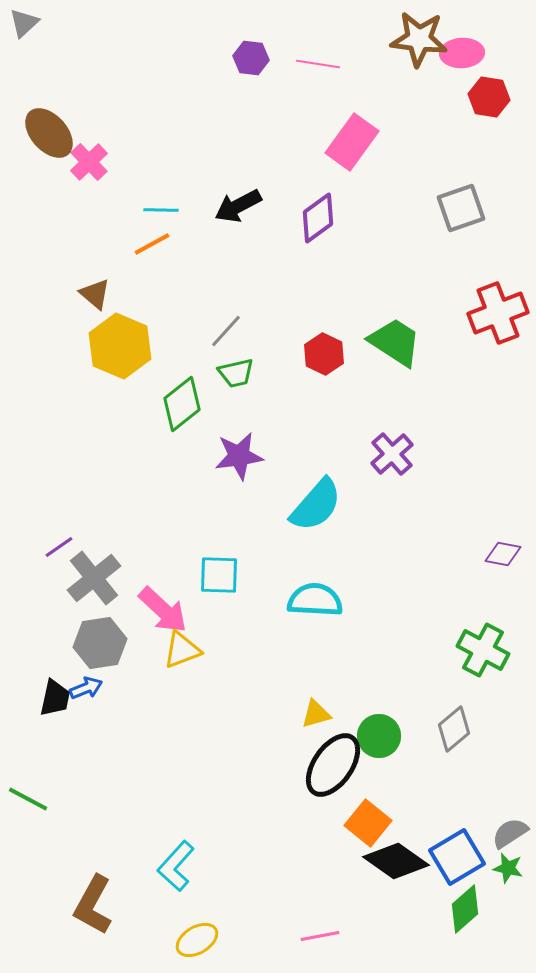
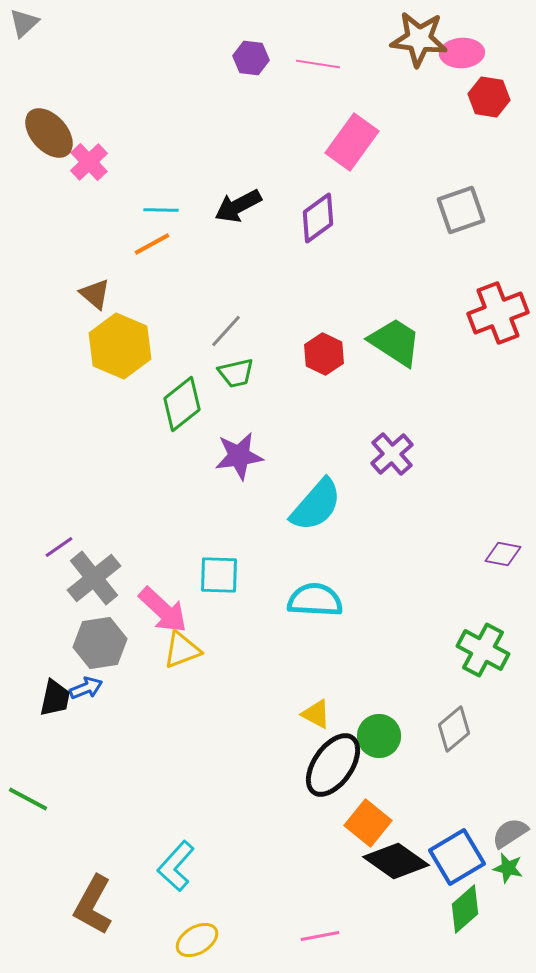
gray square at (461, 208): moved 2 px down
yellow triangle at (316, 714): rotated 44 degrees clockwise
